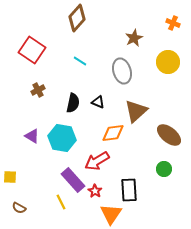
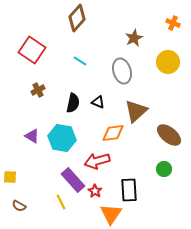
red arrow: rotated 15 degrees clockwise
brown semicircle: moved 2 px up
